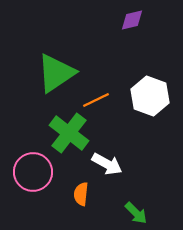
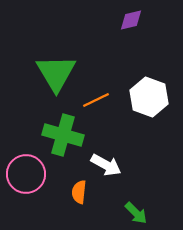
purple diamond: moved 1 px left
green triangle: rotated 27 degrees counterclockwise
white hexagon: moved 1 px left, 1 px down
green cross: moved 6 px left, 2 px down; rotated 21 degrees counterclockwise
white arrow: moved 1 px left, 1 px down
pink circle: moved 7 px left, 2 px down
orange semicircle: moved 2 px left, 2 px up
